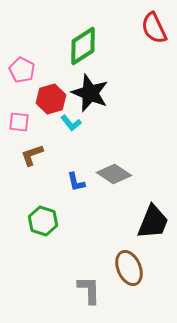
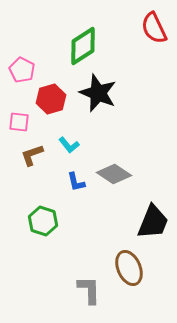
black star: moved 8 px right
cyan L-shape: moved 2 px left, 22 px down
